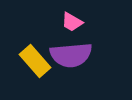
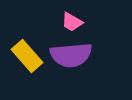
yellow rectangle: moved 8 px left, 5 px up
